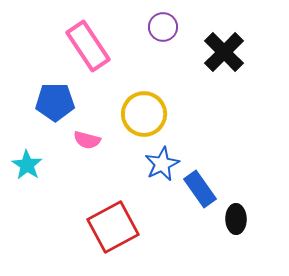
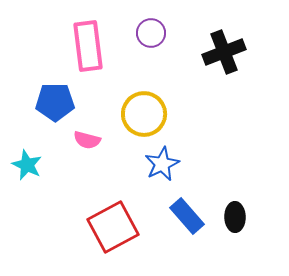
purple circle: moved 12 px left, 6 px down
pink rectangle: rotated 27 degrees clockwise
black cross: rotated 24 degrees clockwise
cyan star: rotated 8 degrees counterclockwise
blue rectangle: moved 13 px left, 27 px down; rotated 6 degrees counterclockwise
black ellipse: moved 1 px left, 2 px up
